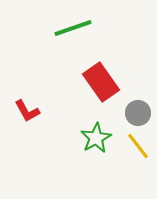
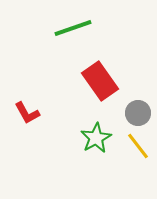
red rectangle: moved 1 px left, 1 px up
red L-shape: moved 2 px down
